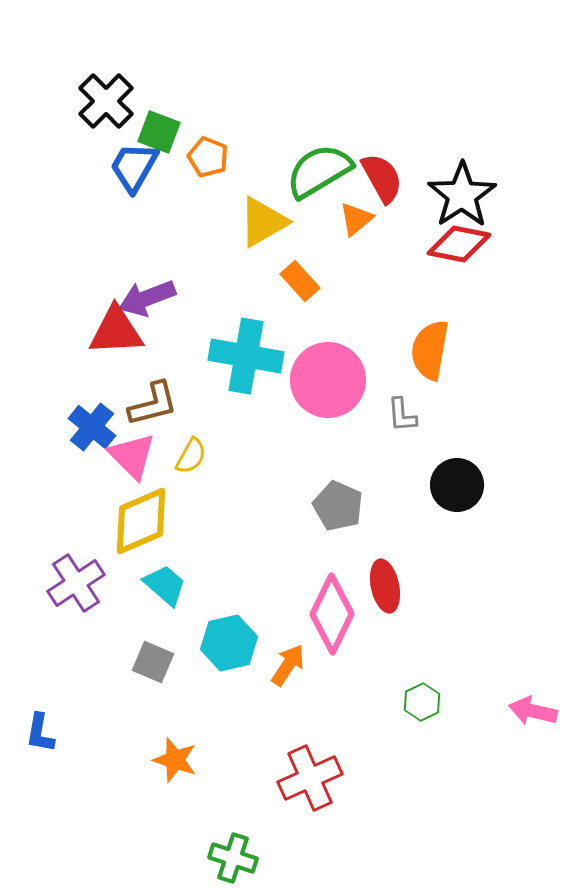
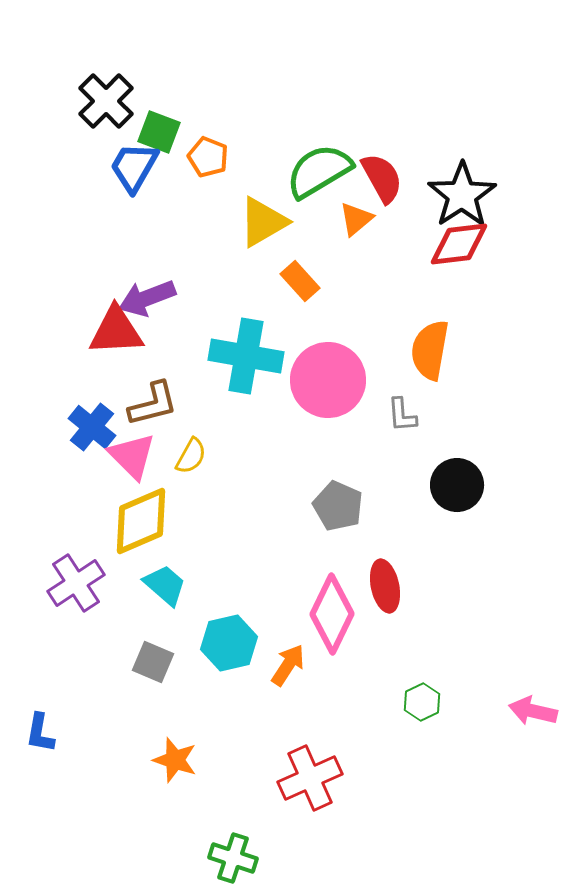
red diamond: rotated 18 degrees counterclockwise
